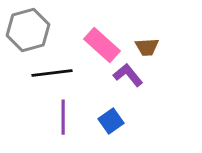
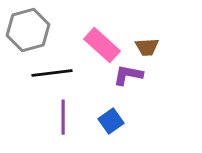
purple L-shape: rotated 40 degrees counterclockwise
